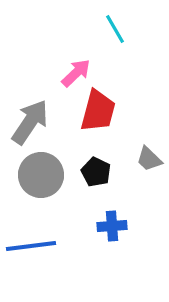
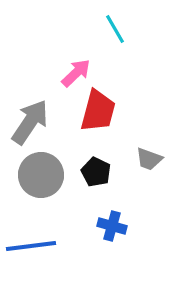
gray trapezoid: rotated 24 degrees counterclockwise
blue cross: rotated 20 degrees clockwise
